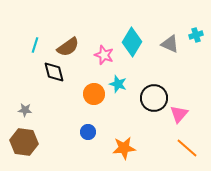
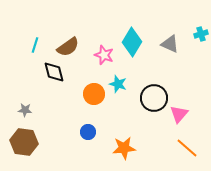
cyan cross: moved 5 px right, 1 px up
